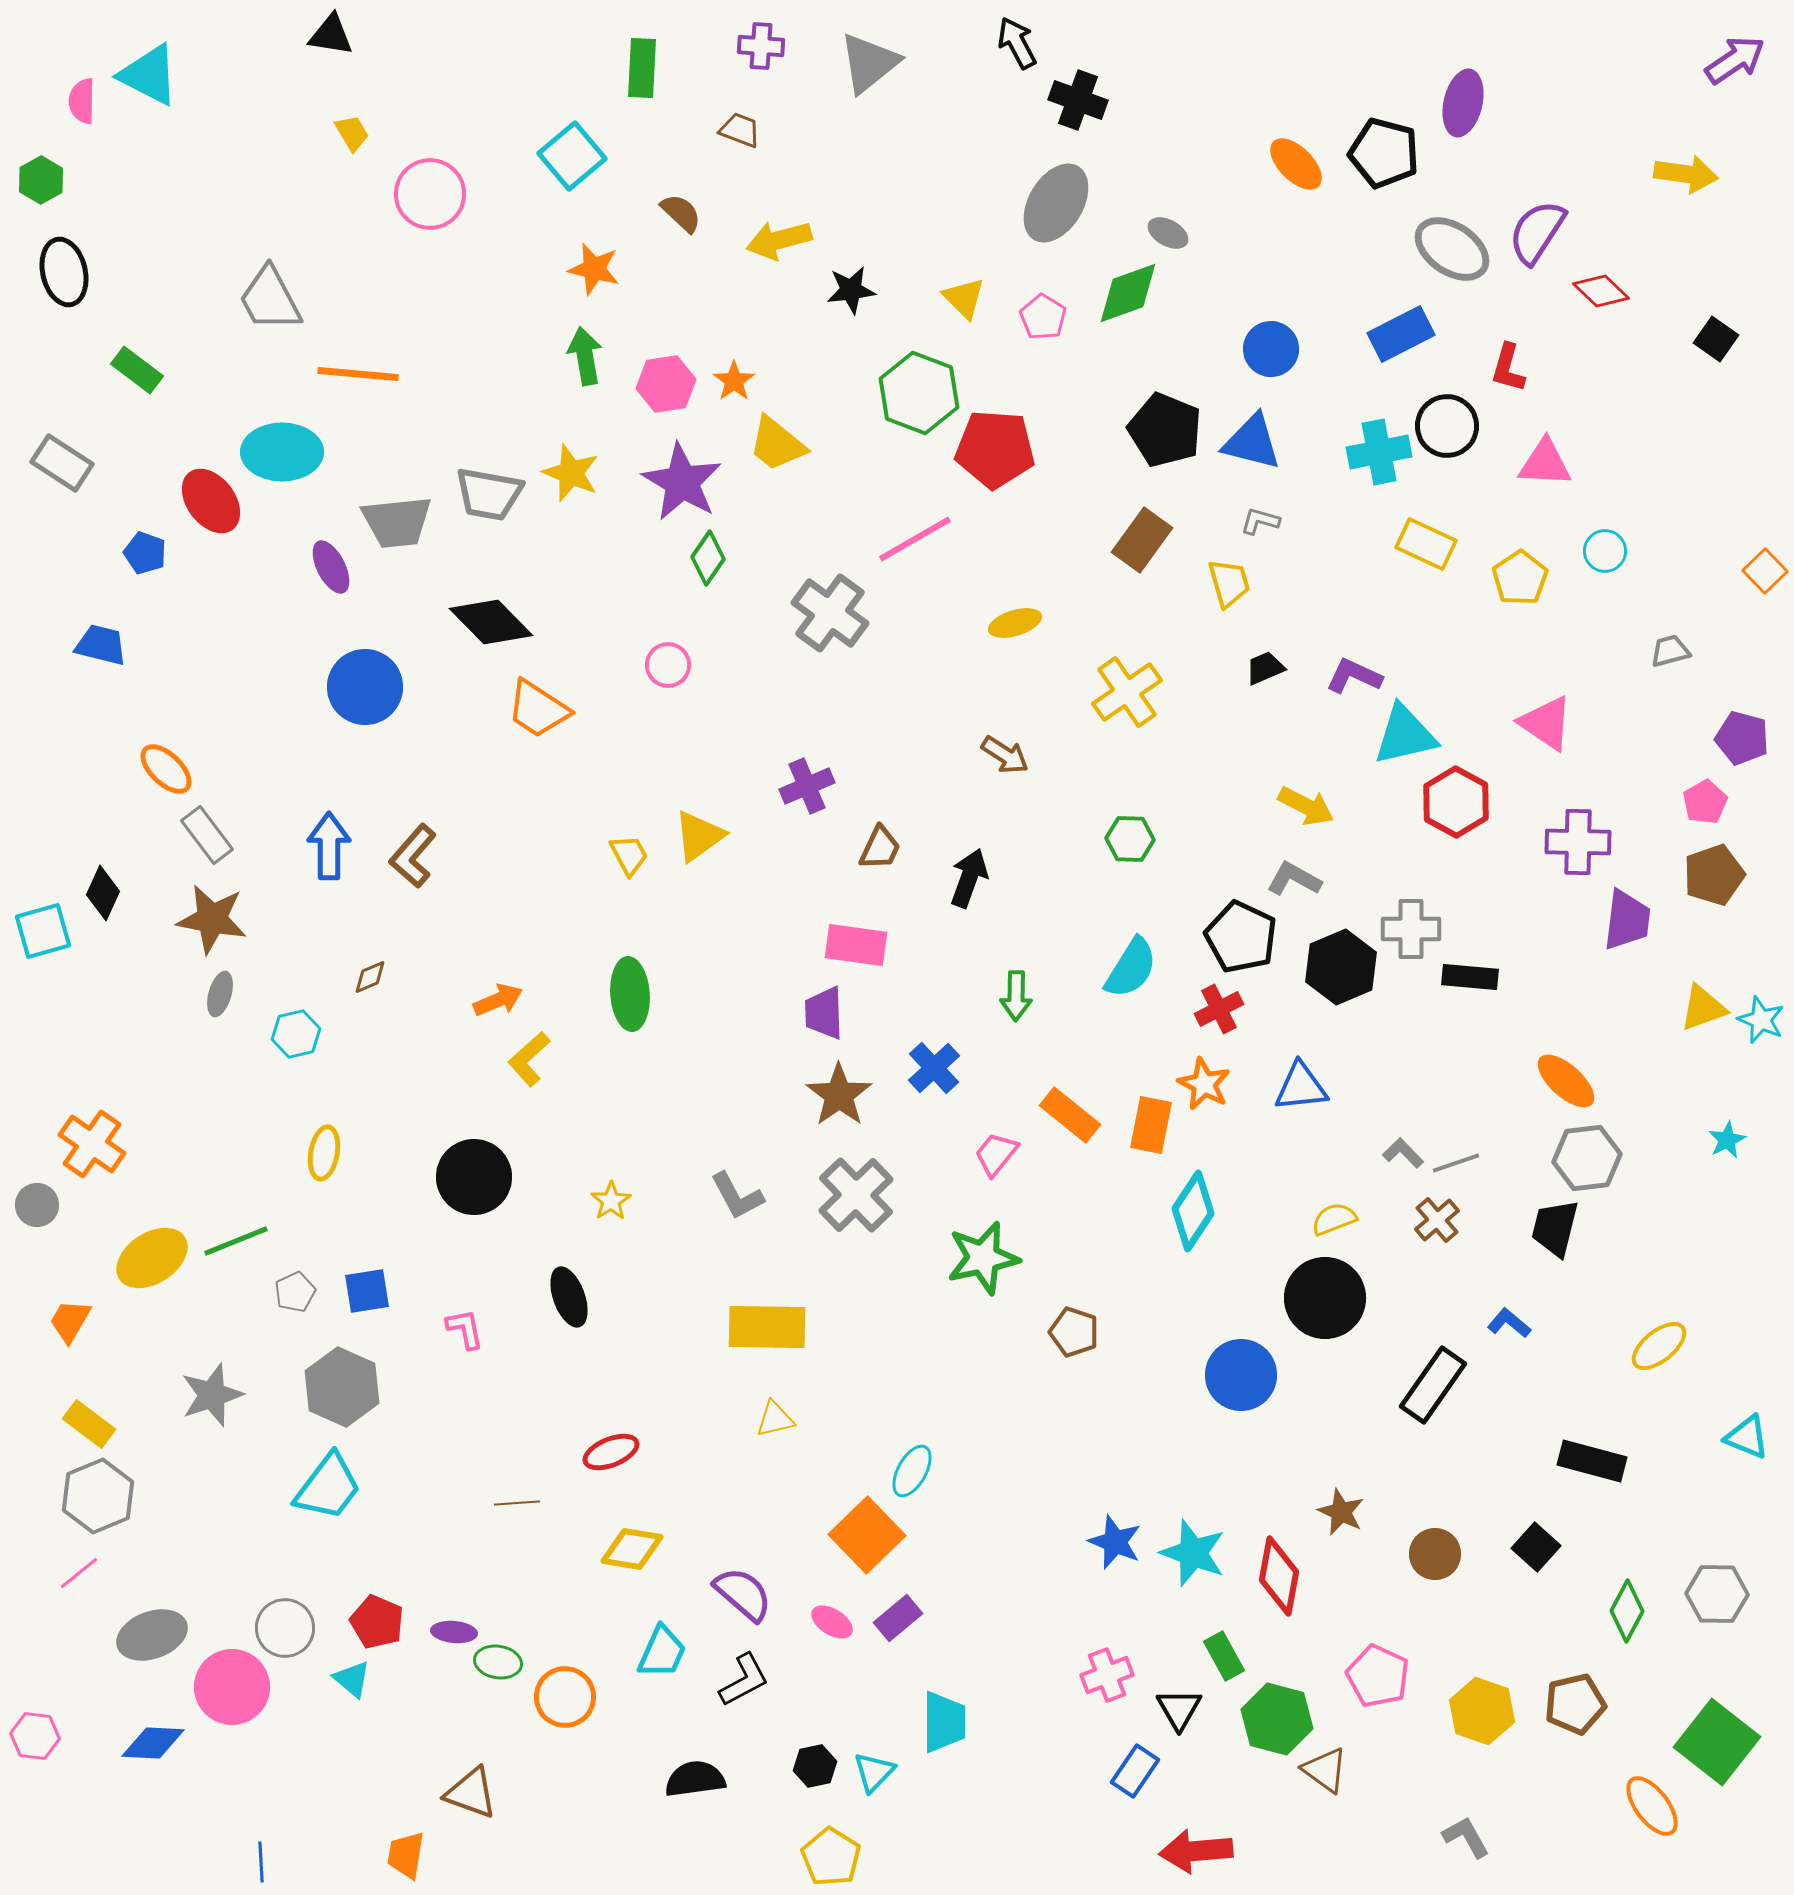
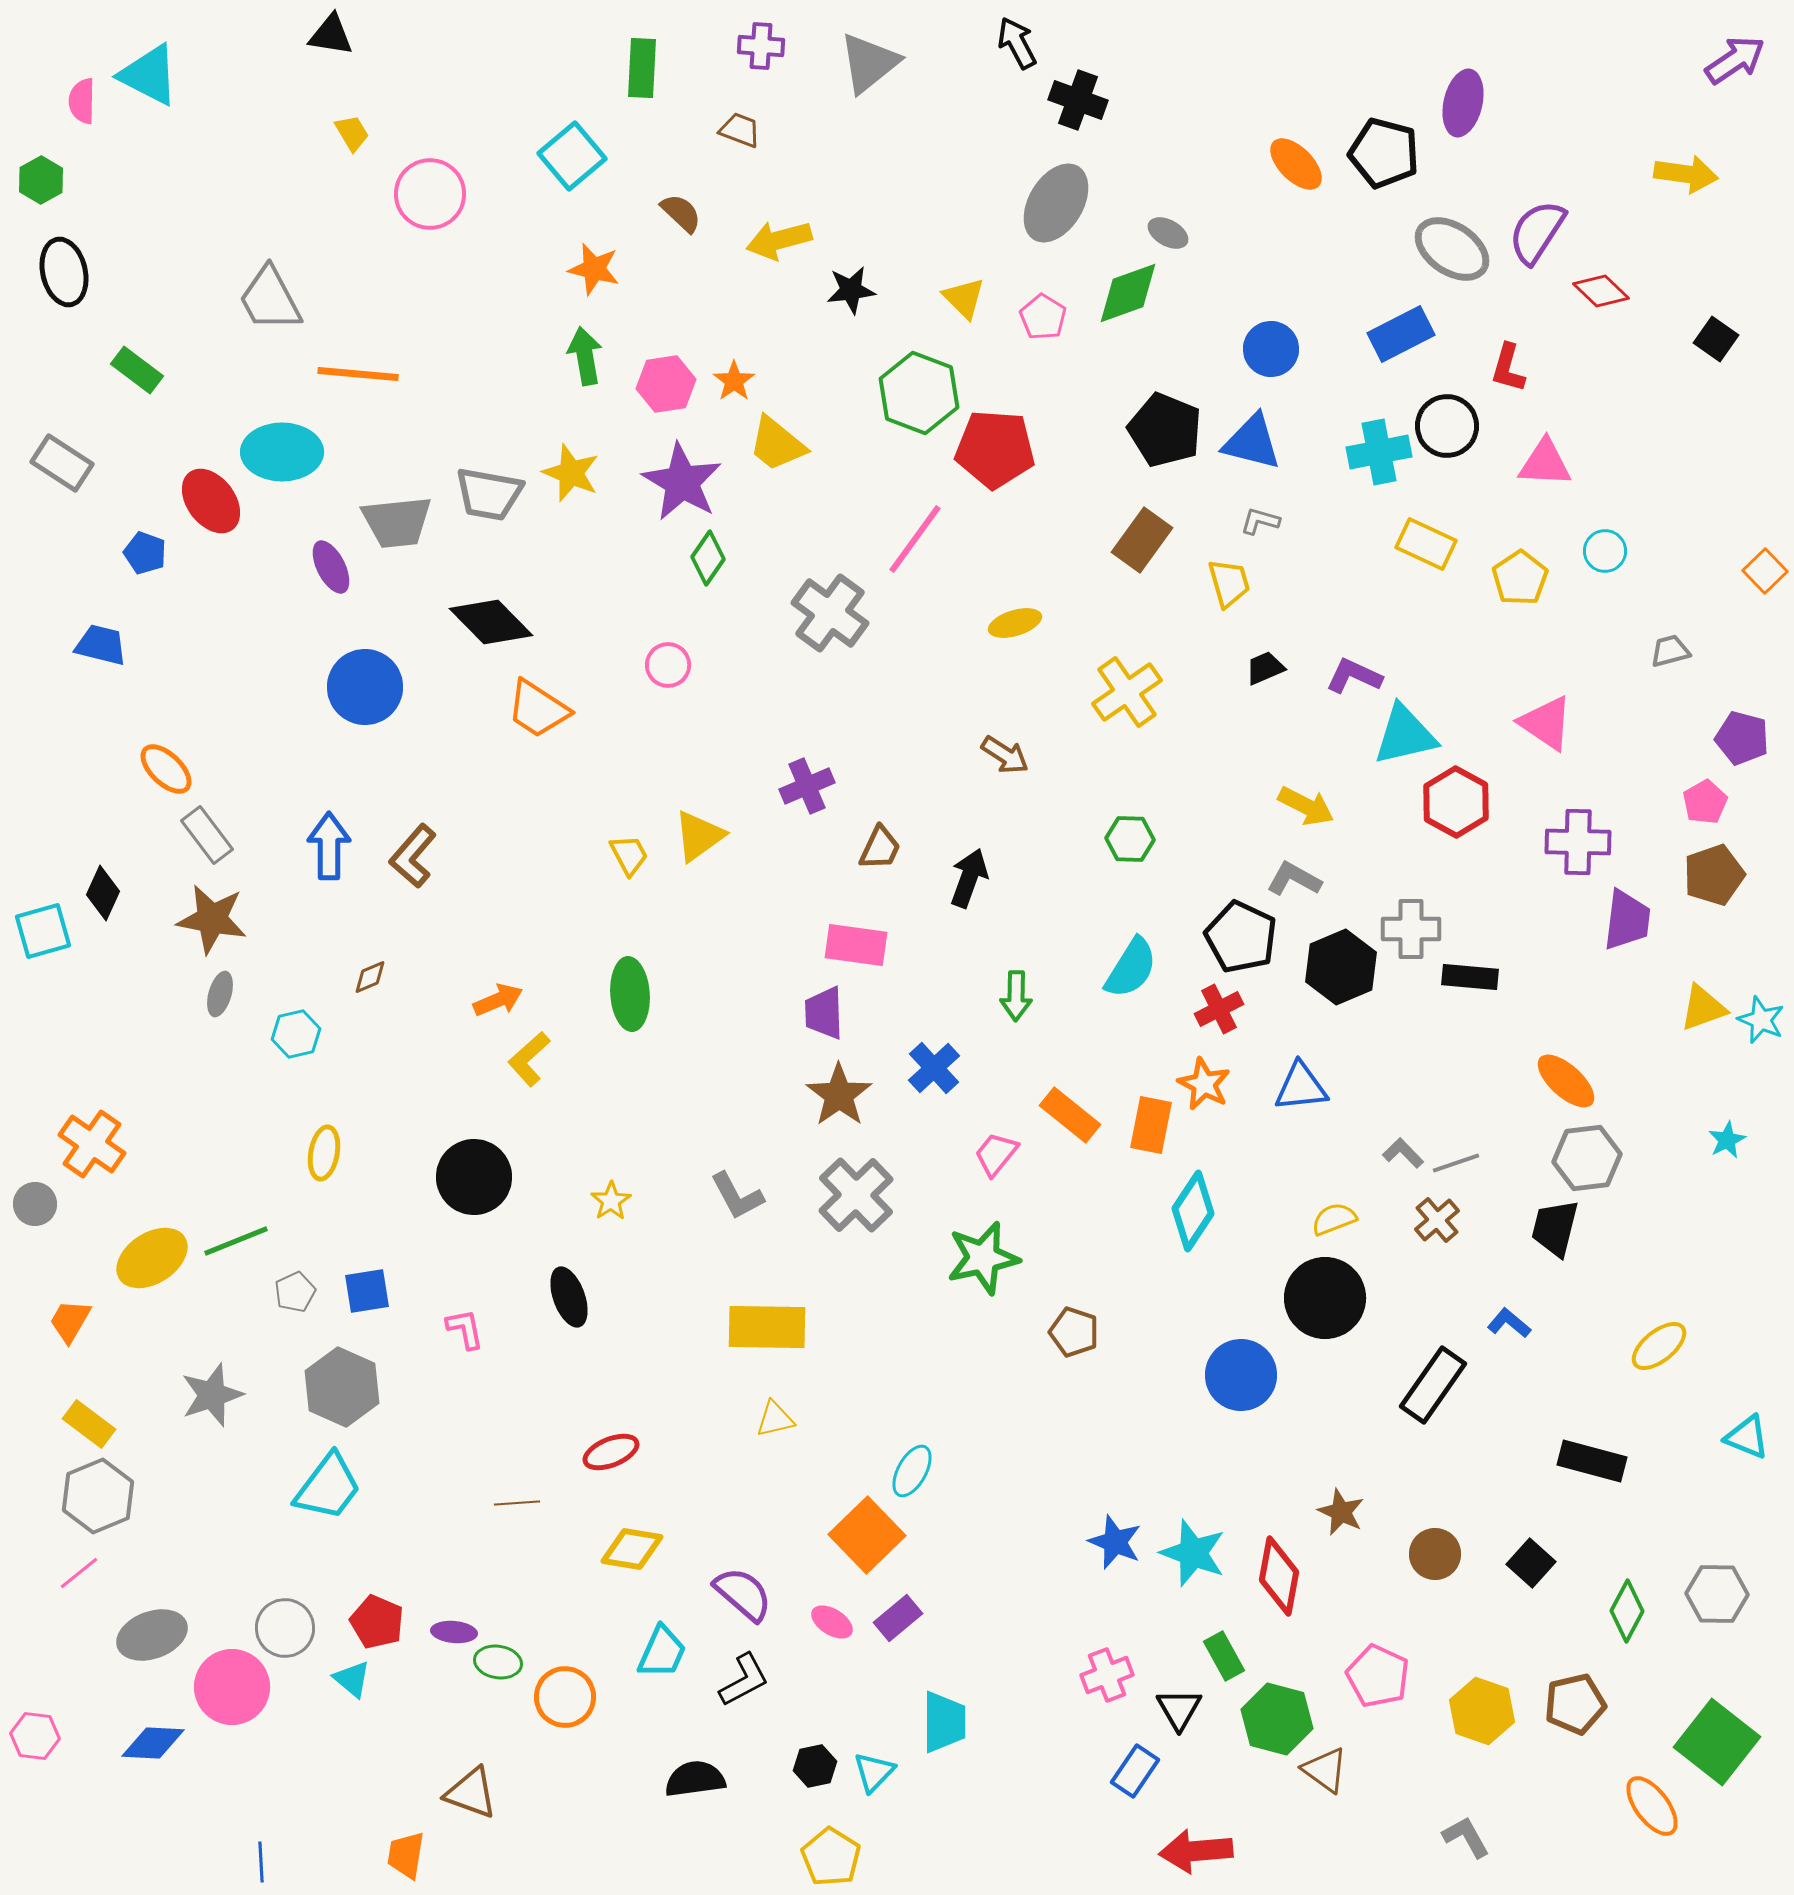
pink line at (915, 539): rotated 24 degrees counterclockwise
gray circle at (37, 1205): moved 2 px left, 1 px up
black square at (1536, 1547): moved 5 px left, 16 px down
